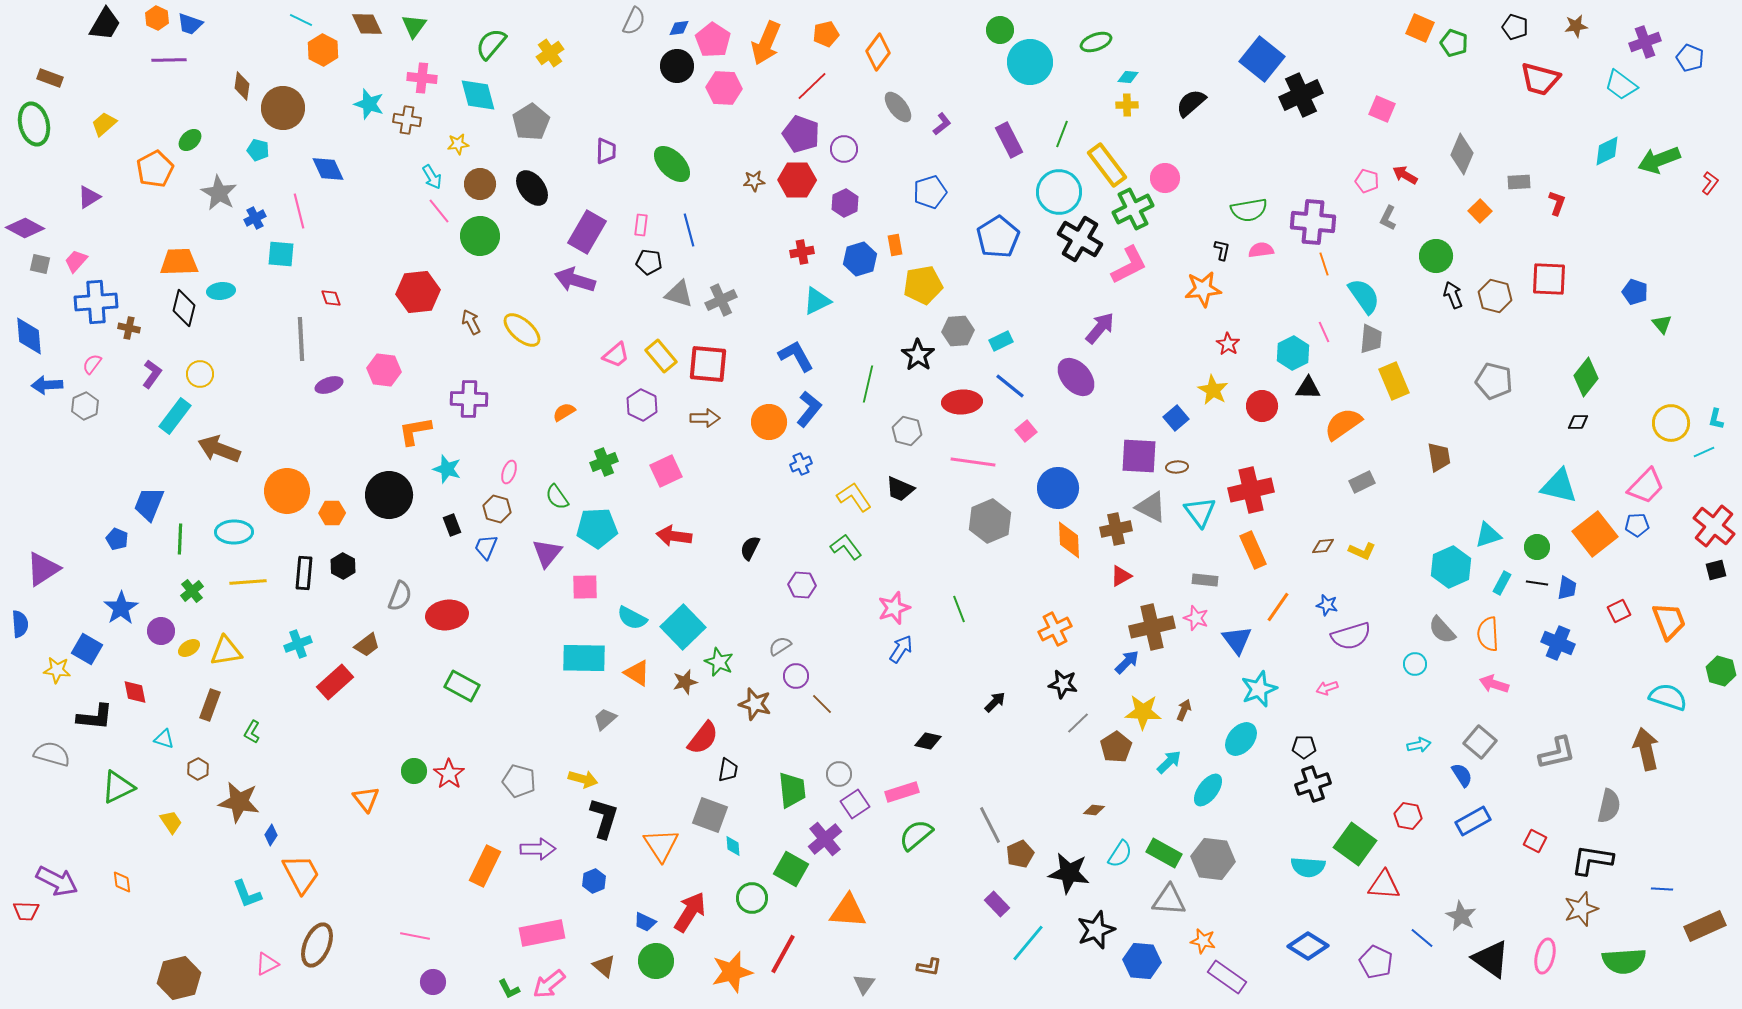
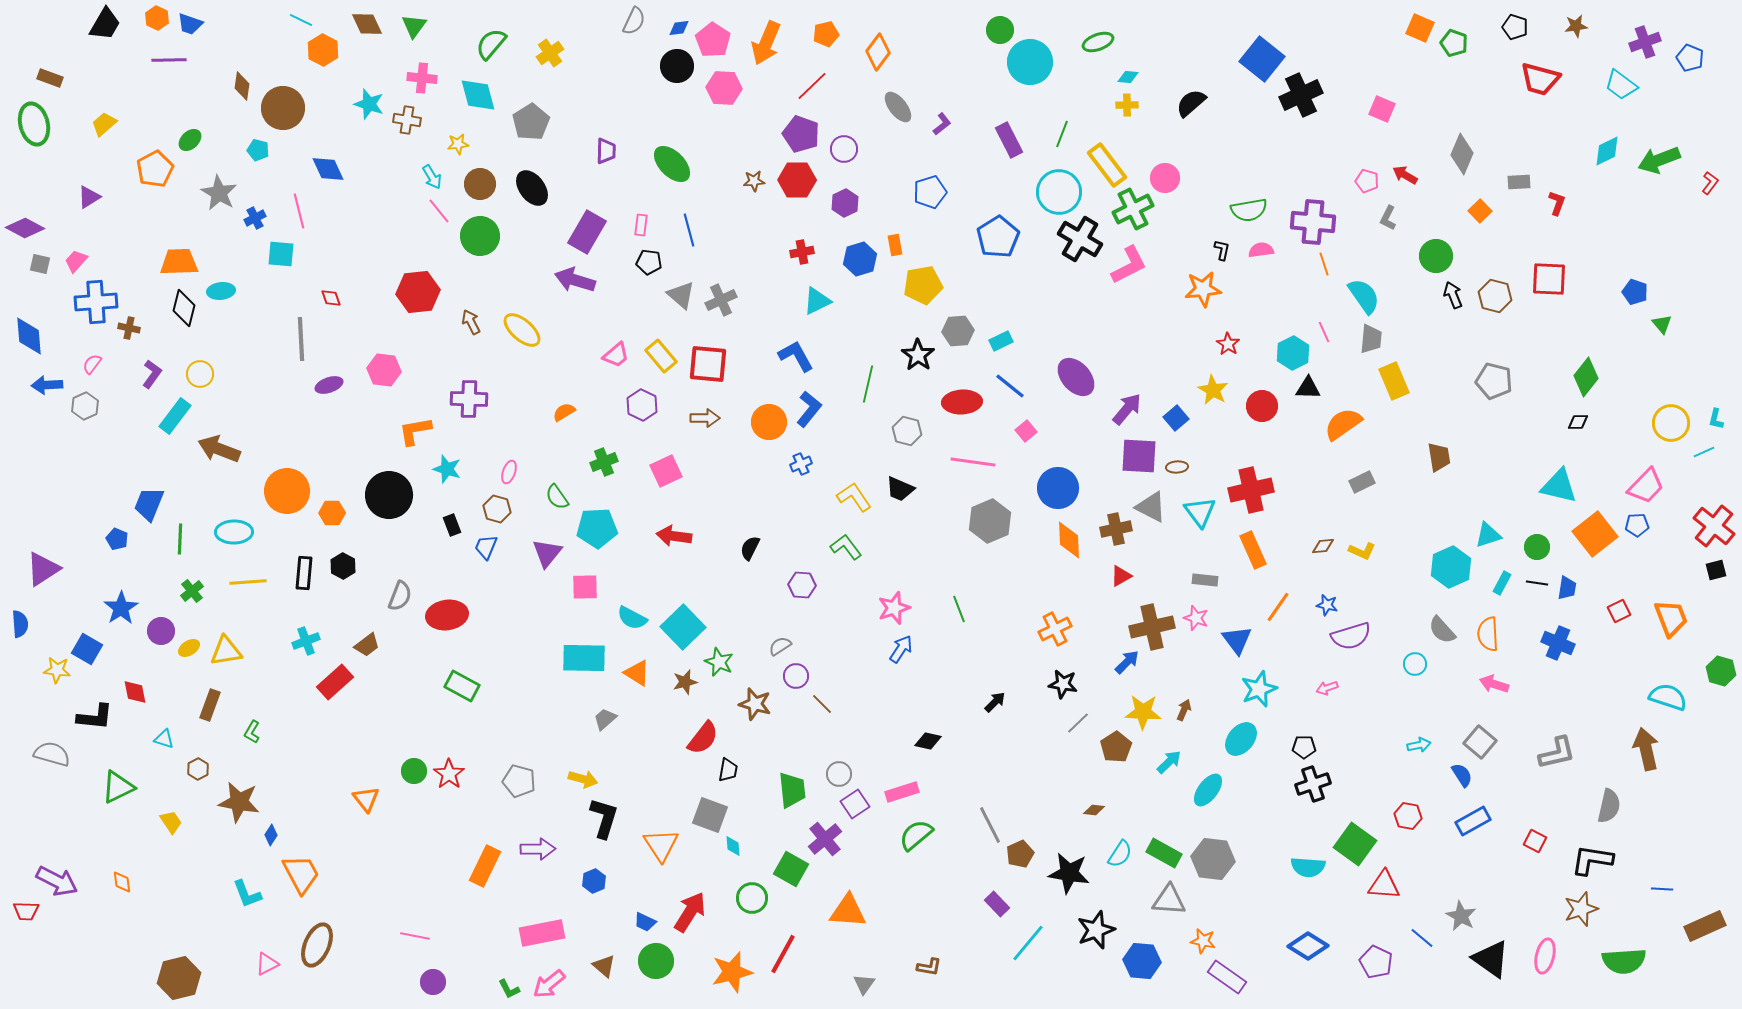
green ellipse at (1096, 42): moved 2 px right
gray triangle at (679, 294): moved 2 px right, 1 px down; rotated 24 degrees clockwise
purple arrow at (1100, 328): moved 27 px right, 81 px down
orange trapezoid at (1669, 621): moved 2 px right, 3 px up
cyan cross at (298, 644): moved 8 px right, 3 px up
